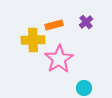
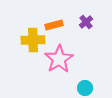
cyan circle: moved 1 px right
